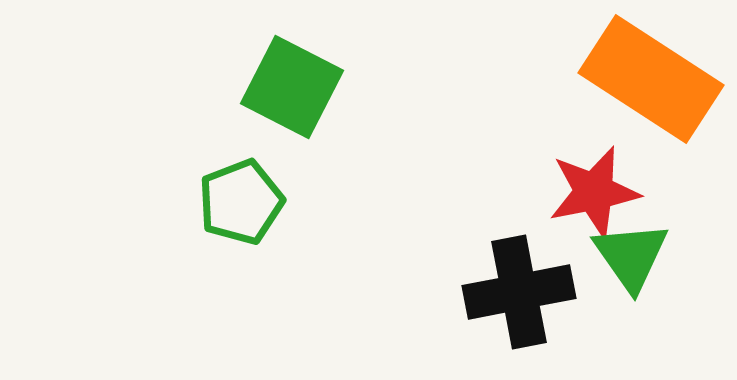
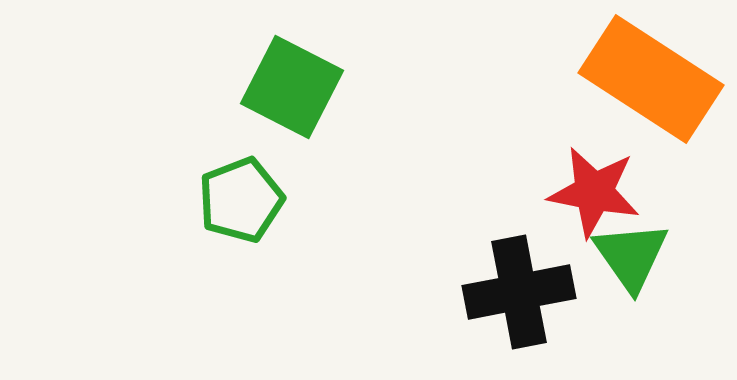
red star: rotated 22 degrees clockwise
green pentagon: moved 2 px up
